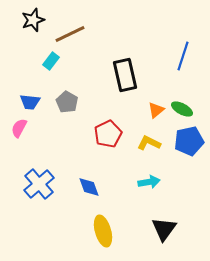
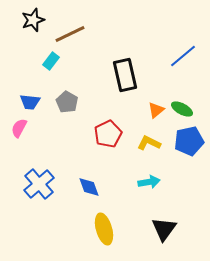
blue line: rotated 32 degrees clockwise
yellow ellipse: moved 1 px right, 2 px up
